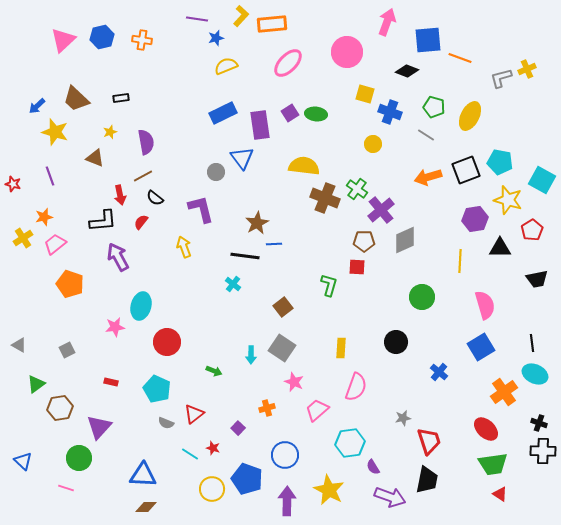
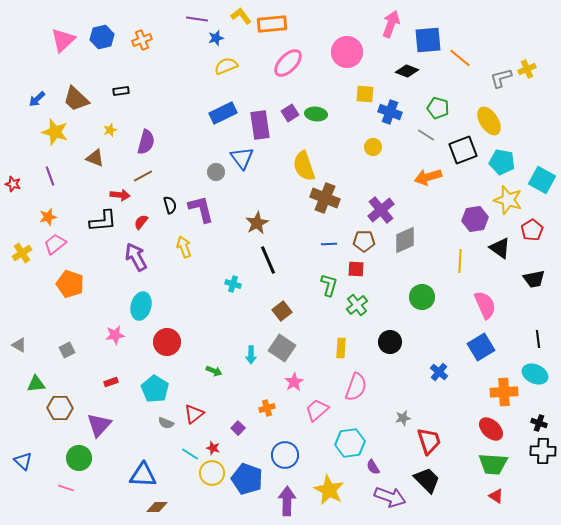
yellow L-shape at (241, 16): rotated 80 degrees counterclockwise
pink arrow at (387, 22): moved 4 px right, 2 px down
orange cross at (142, 40): rotated 30 degrees counterclockwise
orange line at (460, 58): rotated 20 degrees clockwise
yellow square at (365, 94): rotated 12 degrees counterclockwise
black rectangle at (121, 98): moved 7 px up
blue arrow at (37, 106): moved 7 px up
green pentagon at (434, 107): moved 4 px right, 1 px down
yellow ellipse at (470, 116): moved 19 px right, 5 px down; rotated 60 degrees counterclockwise
yellow star at (110, 132): moved 2 px up
purple semicircle at (146, 142): rotated 25 degrees clockwise
yellow circle at (373, 144): moved 3 px down
cyan pentagon at (500, 162): moved 2 px right
yellow semicircle at (304, 166): rotated 116 degrees counterclockwise
black square at (466, 170): moved 3 px left, 20 px up
green cross at (357, 189): moved 116 px down; rotated 15 degrees clockwise
red arrow at (120, 195): rotated 72 degrees counterclockwise
black semicircle at (155, 198): moved 15 px right, 7 px down; rotated 144 degrees counterclockwise
orange star at (44, 217): moved 4 px right
yellow cross at (23, 238): moved 1 px left, 15 px down
blue line at (274, 244): moved 55 px right
black triangle at (500, 248): rotated 35 degrees clockwise
black line at (245, 256): moved 23 px right, 4 px down; rotated 60 degrees clockwise
purple arrow at (118, 257): moved 18 px right
red square at (357, 267): moved 1 px left, 2 px down
black trapezoid at (537, 279): moved 3 px left
cyan cross at (233, 284): rotated 21 degrees counterclockwise
pink semicircle at (485, 305): rotated 8 degrees counterclockwise
brown square at (283, 307): moved 1 px left, 4 px down
pink star at (115, 327): moved 8 px down
black circle at (396, 342): moved 6 px left
black line at (532, 343): moved 6 px right, 4 px up
red rectangle at (111, 382): rotated 32 degrees counterclockwise
pink star at (294, 382): rotated 18 degrees clockwise
green triangle at (36, 384): rotated 30 degrees clockwise
cyan pentagon at (157, 389): moved 2 px left; rotated 8 degrees clockwise
orange cross at (504, 392): rotated 32 degrees clockwise
brown hexagon at (60, 408): rotated 10 degrees clockwise
purple triangle at (99, 427): moved 2 px up
red ellipse at (486, 429): moved 5 px right
green trapezoid at (493, 464): rotated 12 degrees clockwise
black trapezoid at (427, 480): rotated 56 degrees counterclockwise
yellow circle at (212, 489): moved 16 px up
red triangle at (500, 494): moved 4 px left, 2 px down
brown diamond at (146, 507): moved 11 px right
